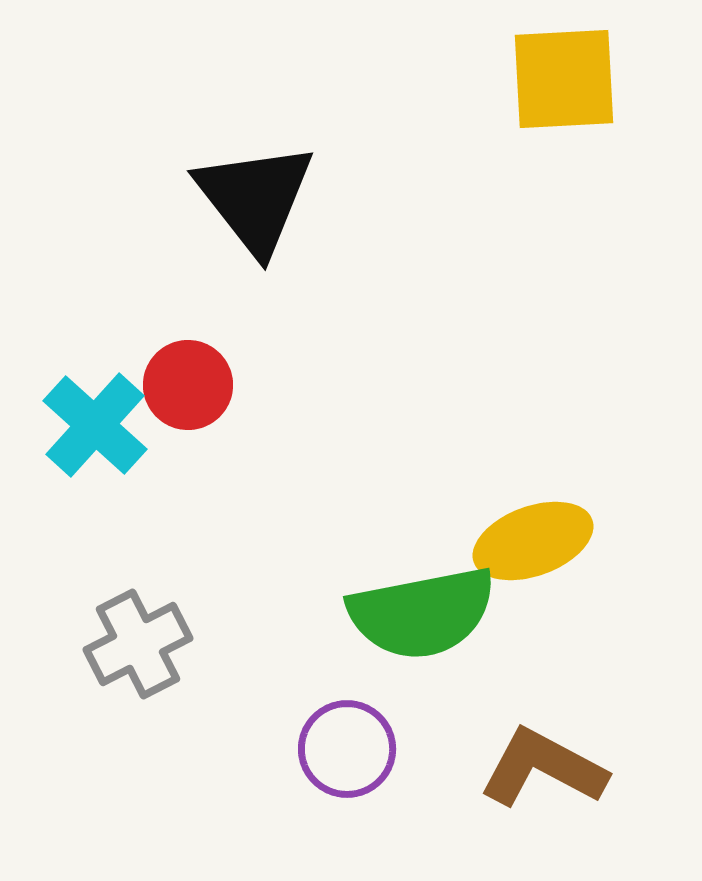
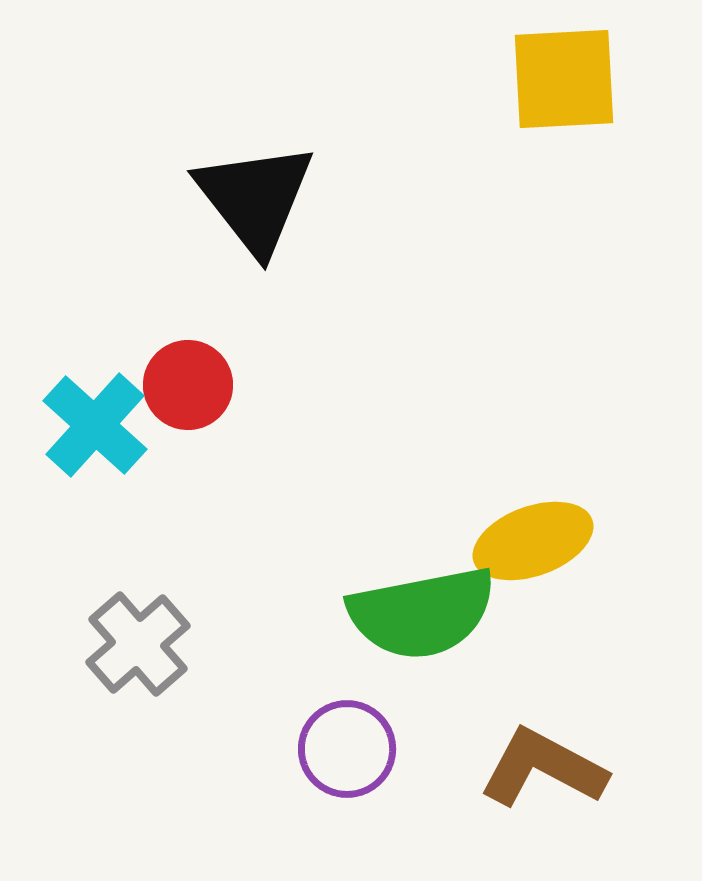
gray cross: rotated 14 degrees counterclockwise
